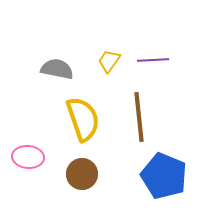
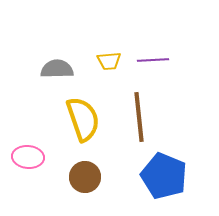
yellow trapezoid: rotated 130 degrees counterclockwise
gray semicircle: rotated 12 degrees counterclockwise
brown circle: moved 3 px right, 3 px down
